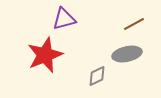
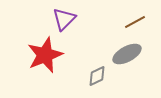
purple triangle: rotated 30 degrees counterclockwise
brown line: moved 1 px right, 2 px up
gray ellipse: rotated 16 degrees counterclockwise
